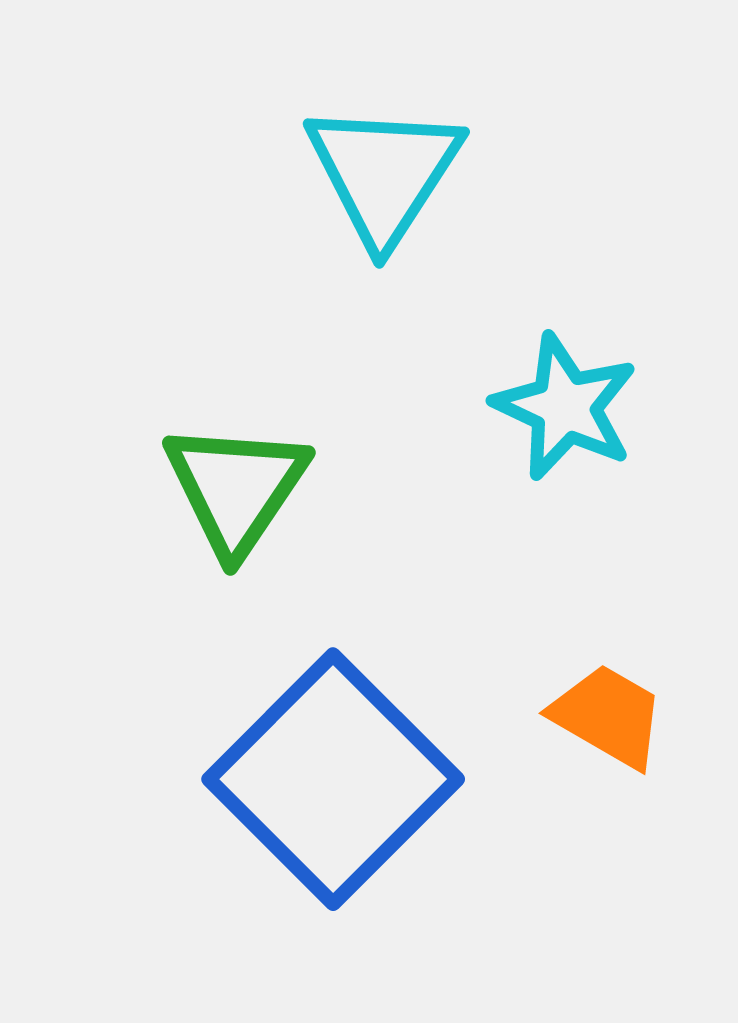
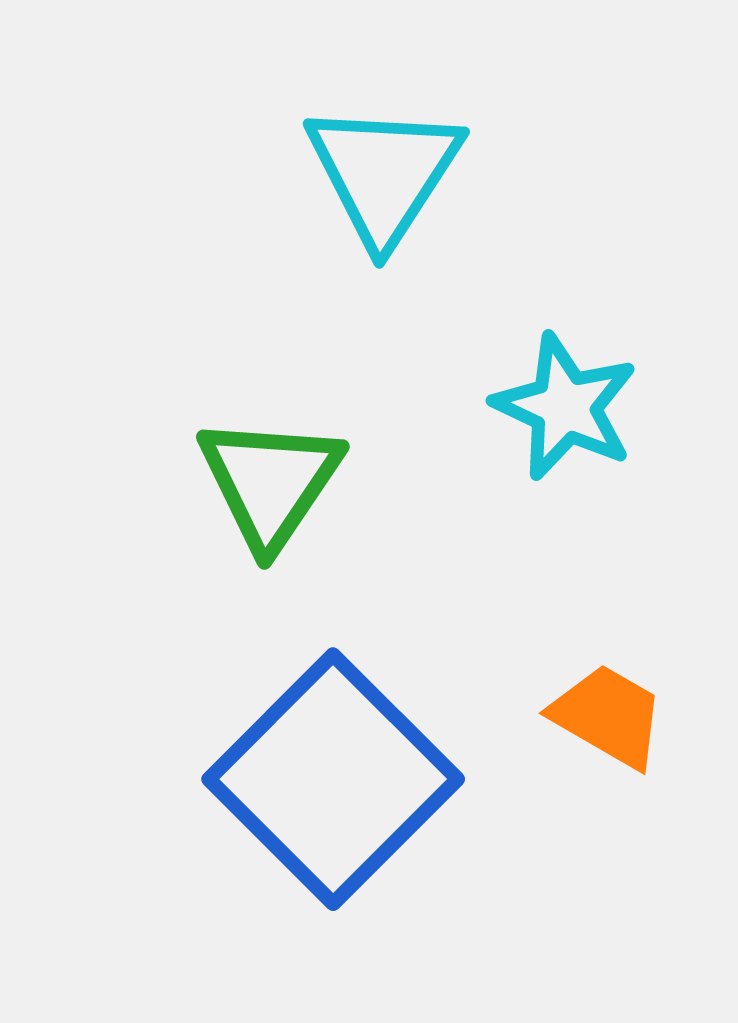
green triangle: moved 34 px right, 6 px up
